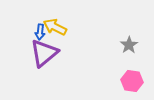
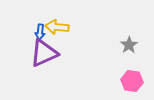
yellow arrow: moved 2 px right; rotated 20 degrees counterclockwise
purple triangle: rotated 16 degrees clockwise
